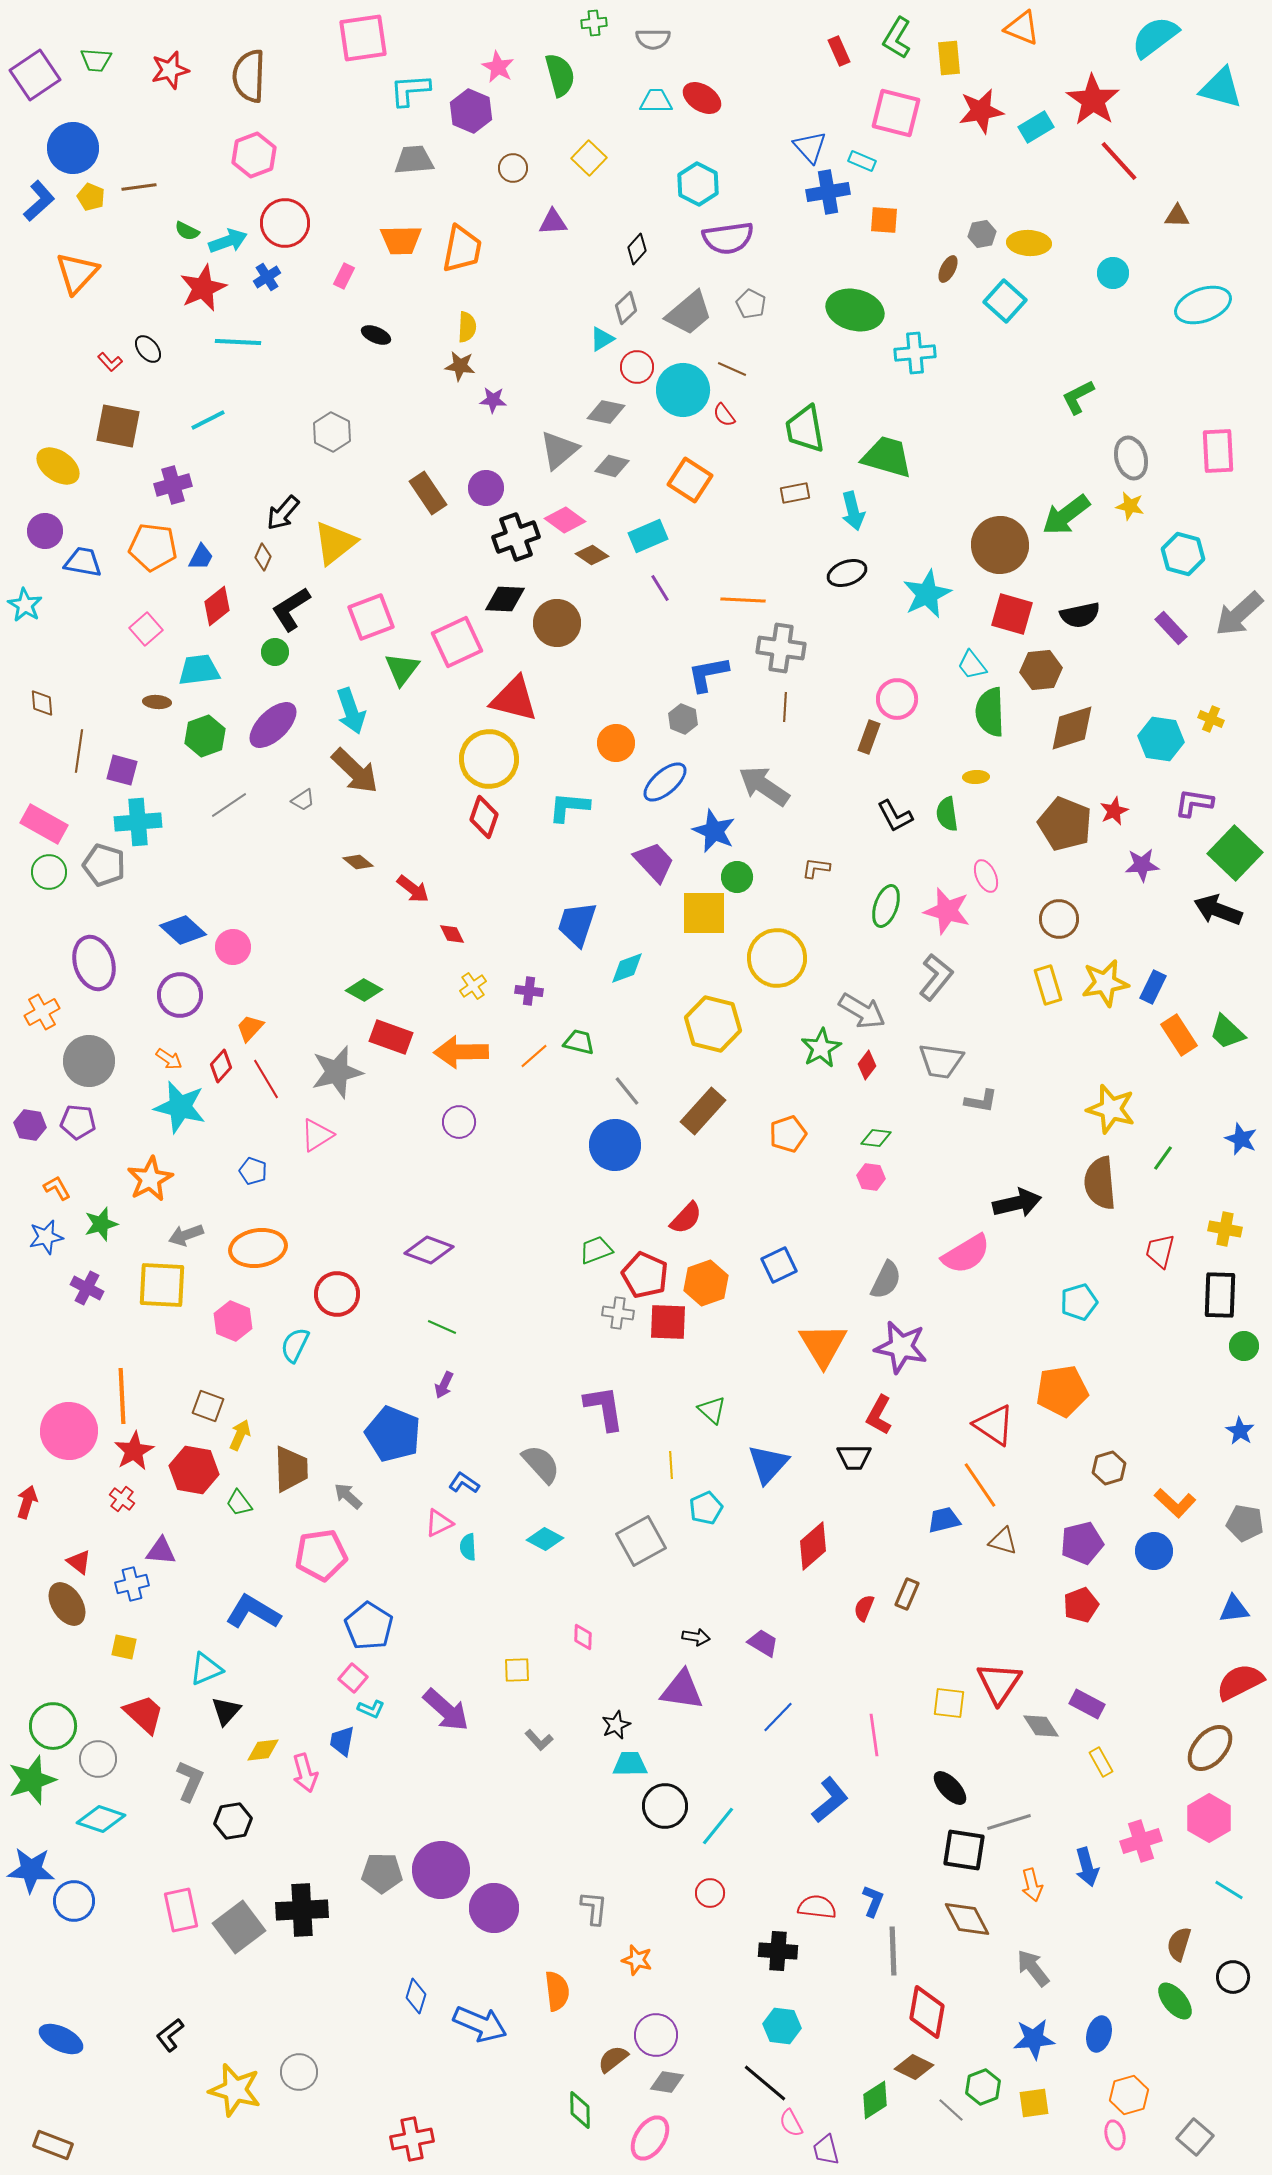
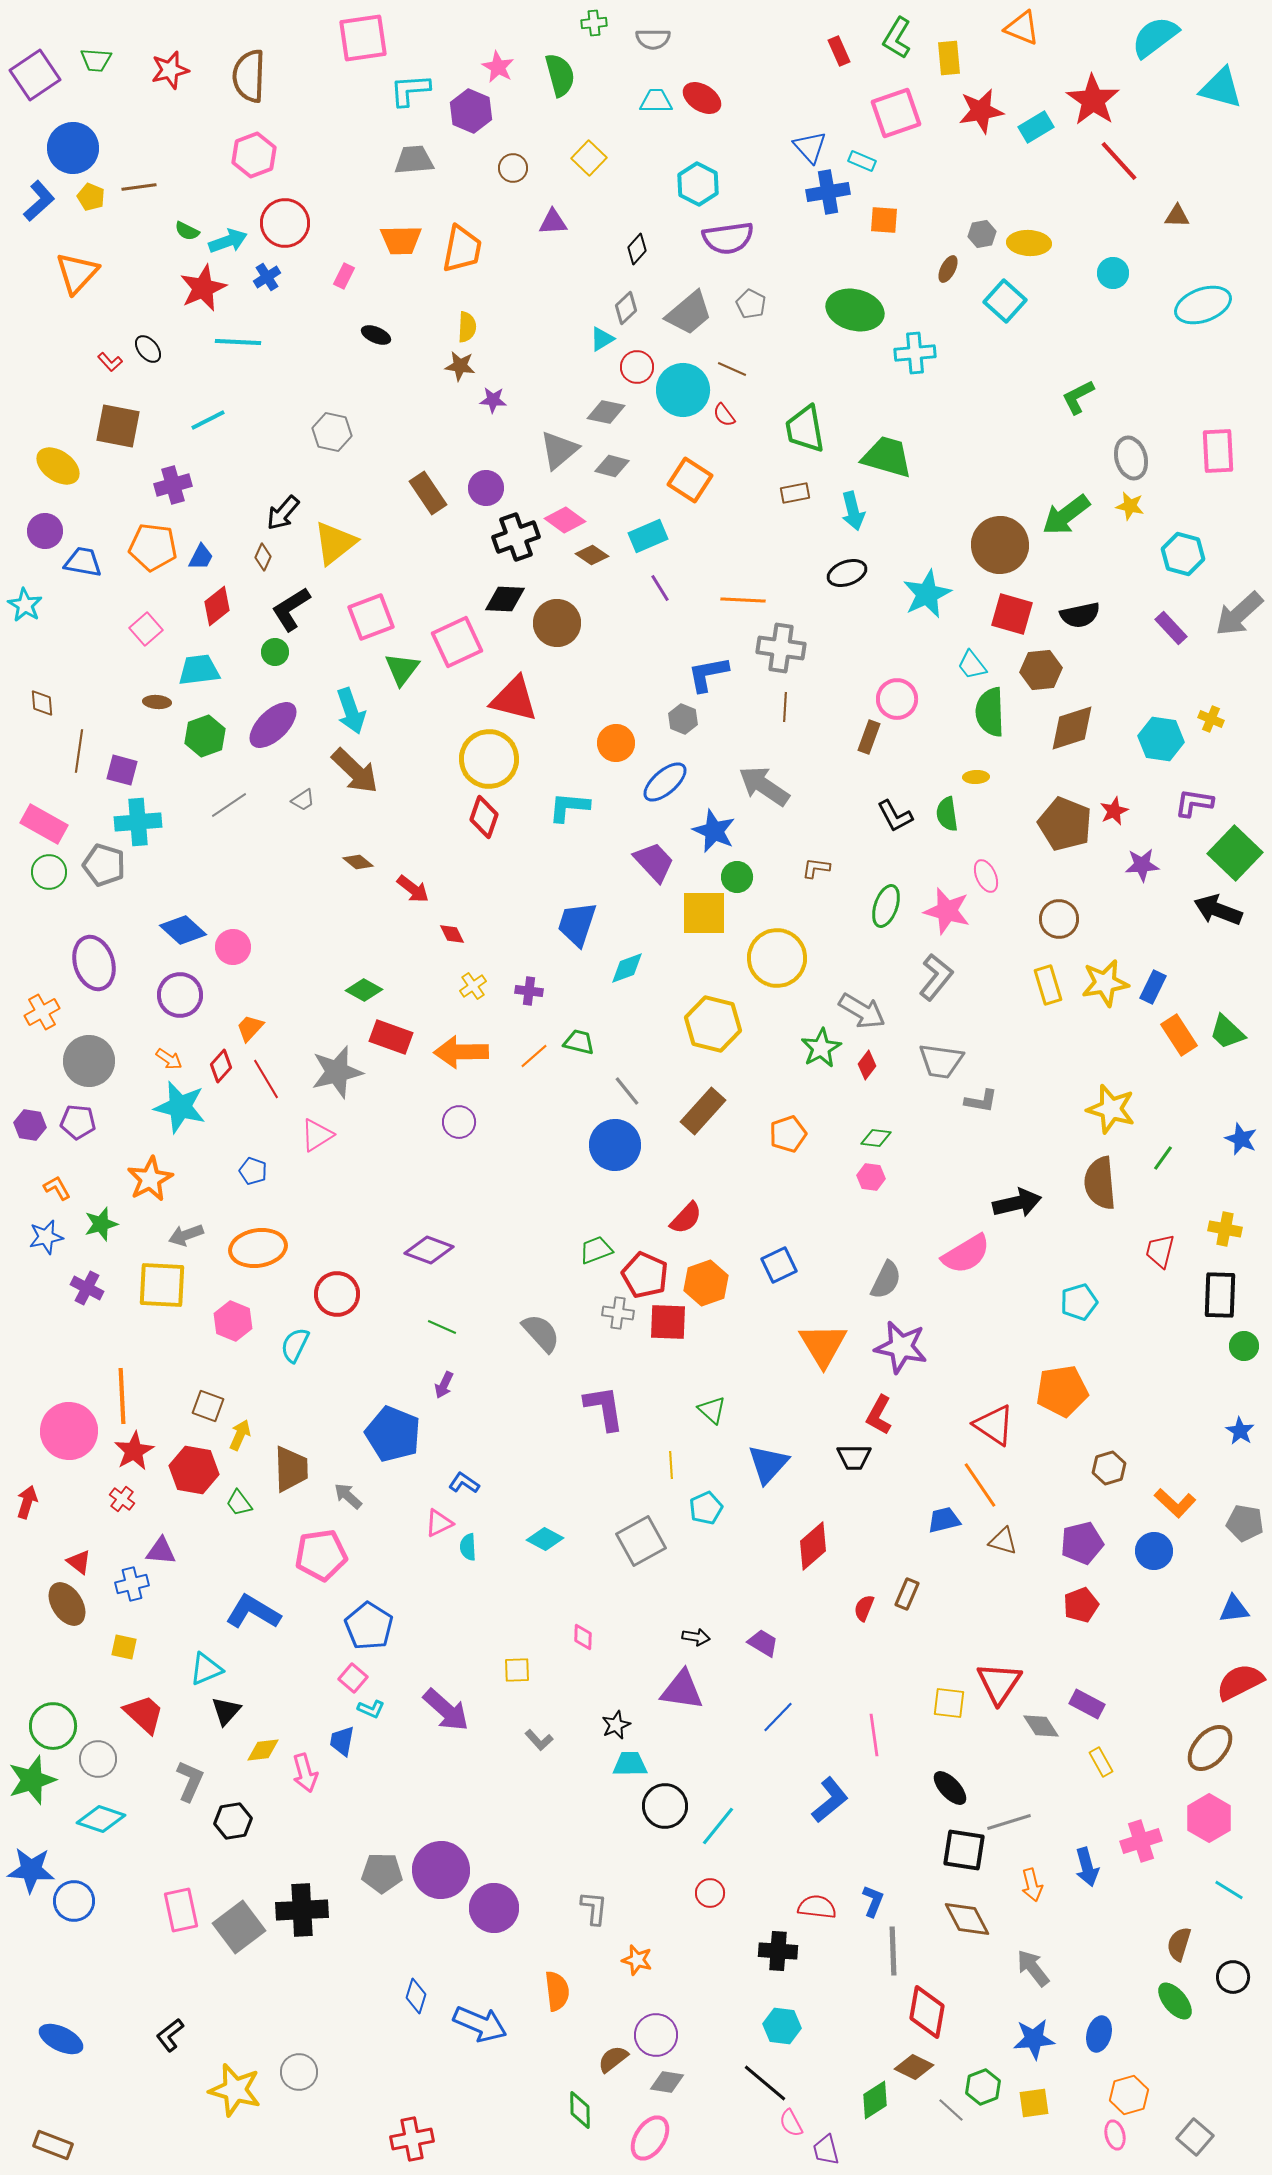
pink square at (896, 113): rotated 33 degrees counterclockwise
gray hexagon at (332, 432): rotated 15 degrees counterclockwise
gray semicircle at (541, 1464): moved 131 px up
